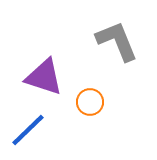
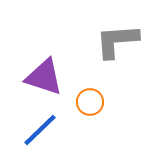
gray L-shape: rotated 72 degrees counterclockwise
blue line: moved 12 px right
